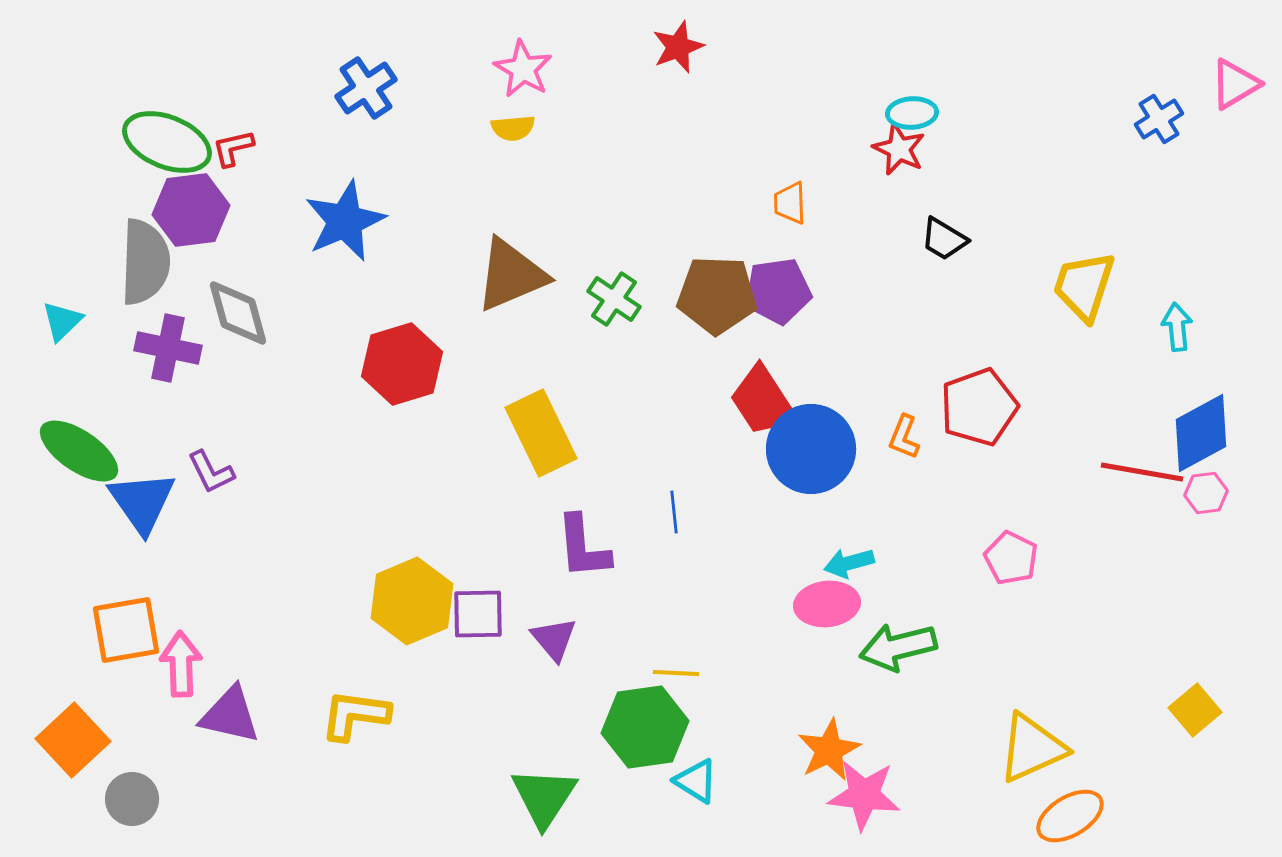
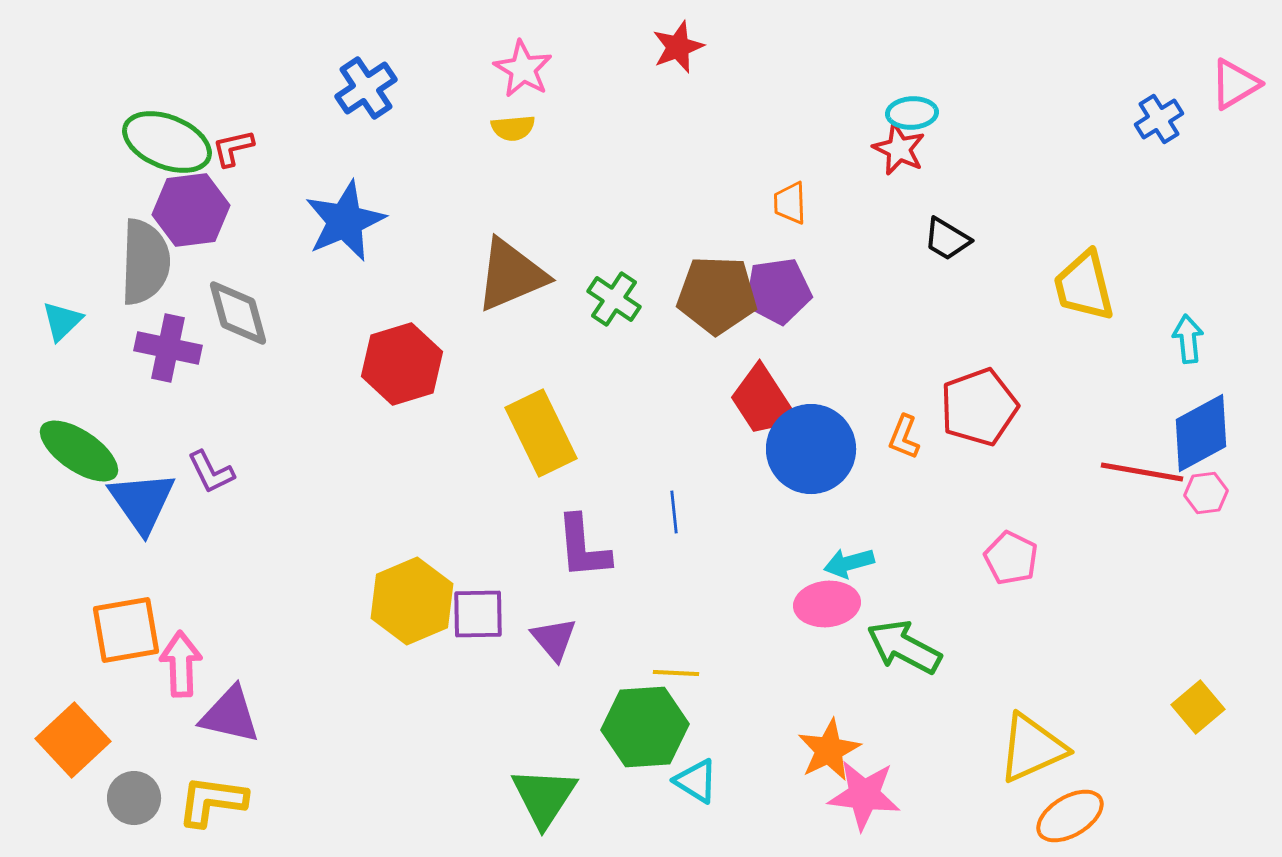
black trapezoid at (944, 239): moved 3 px right
yellow trapezoid at (1084, 286): rotated 32 degrees counterclockwise
cyan arrow at (1177, 327): moved 11 px right, 12 px down
green arrow at (898, 647): moved 6 px right; rotated 42 degrees clockwise
yellow square at (1195, 710): moved 3 px right, 3 px up
yellow L-shape at (355, 715): moved 143 px left, 86 px down
green hexagon at (645, 727): rotated 4 degrees clockwise
gray circle at (132, 799): moved 2 px right, 1 px up
